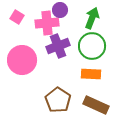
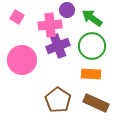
purple circle: moved 7 px right
green arrow: rotated 75 degrees counterclockwise
pink cross: moved 3 px right, 2 px down
brown rectangle: moved 2 px up
